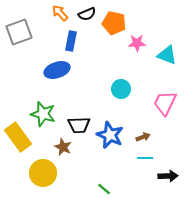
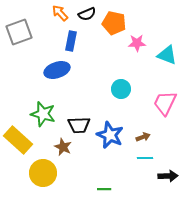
yellow rectangle: moved 3 px down; rotated 12 degrees counterclockwise
green line: rotated 40 degrees counterclockwise
